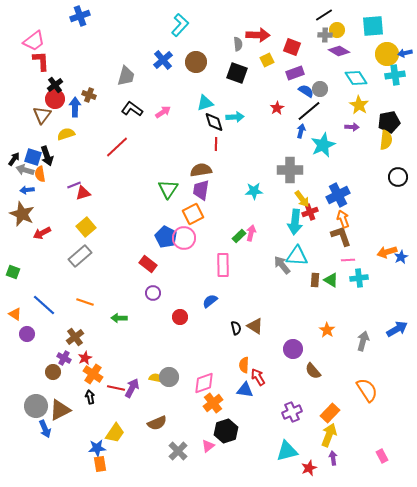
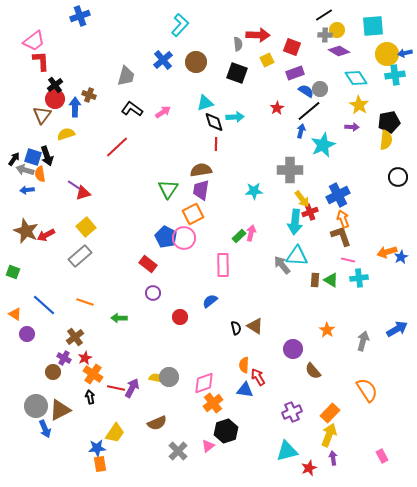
purple line at (74, 185): rotated 56 degrees clockwise
brown star at (22, 214): moved 4 px right, 17 px down
red arrow at (42, 233): moved 4 px right, 2 px down
pink line at (348, 260): rotated 16 degrees clockwise
